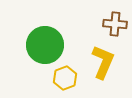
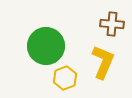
brown cross: moved 3 px left
green circle: moved 1 px right, 1 px down
